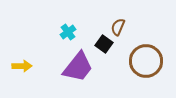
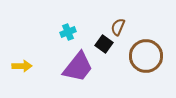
cyan cross: rotated 14 degrees clockwise
brown circle: moved 5 px up
